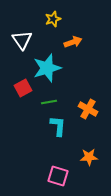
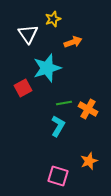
white triangle: moved 6 px right, 6 px up
green line: moved 15 px right, 1 px down
cyan L-shape: rotated 25 degrees clockwise
orange star: moved 4 px down; rotated 18 degrees counterclockwise
